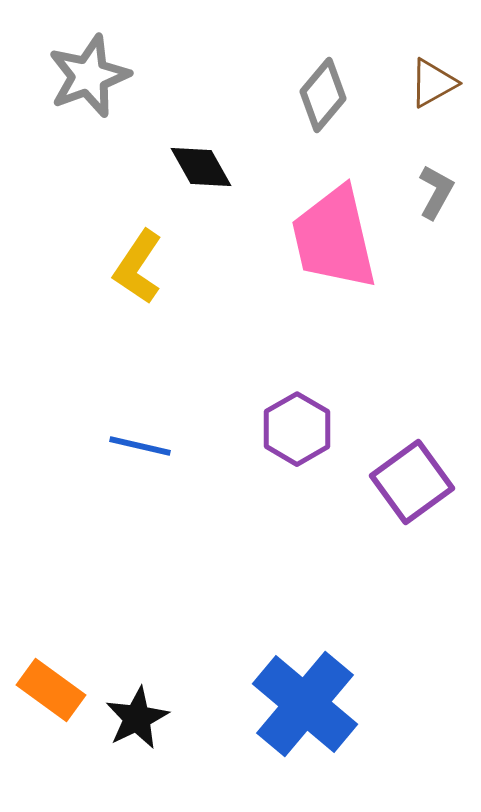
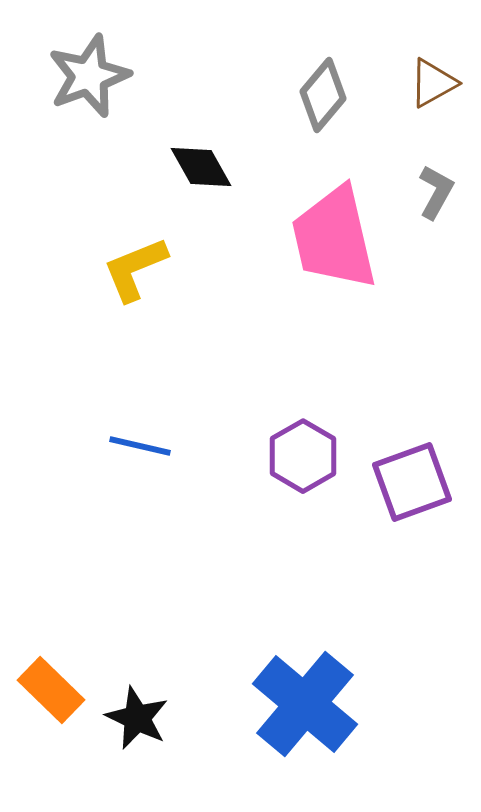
yellow L-shape: moved 3 px left, 2 px down; rotated 34 degrees clockwise
purple hexagon: moved 6 px right, 27 px down
purple square: rotated 16 degrees clockwise
orange rectangle: rotated 8 degrees clockwise
black star: rotated 20 degrees counterclockwise
